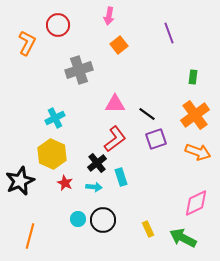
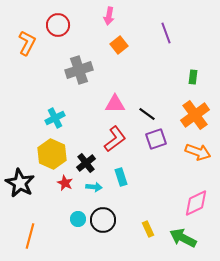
purple line: moved 3 px left
black cross: moved 11 px left
black star: moved 2 px down; rotated 20 degrees counterclockwise
